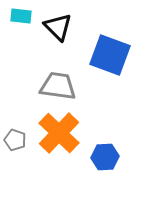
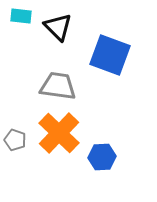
blue hexagon: moved 3 px left
